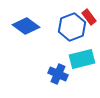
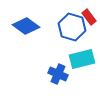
blue hexagon: rotated 24 degrees counterclockwise
